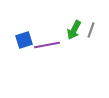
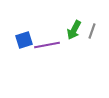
gray line: moved 1 px right, 1 px down
